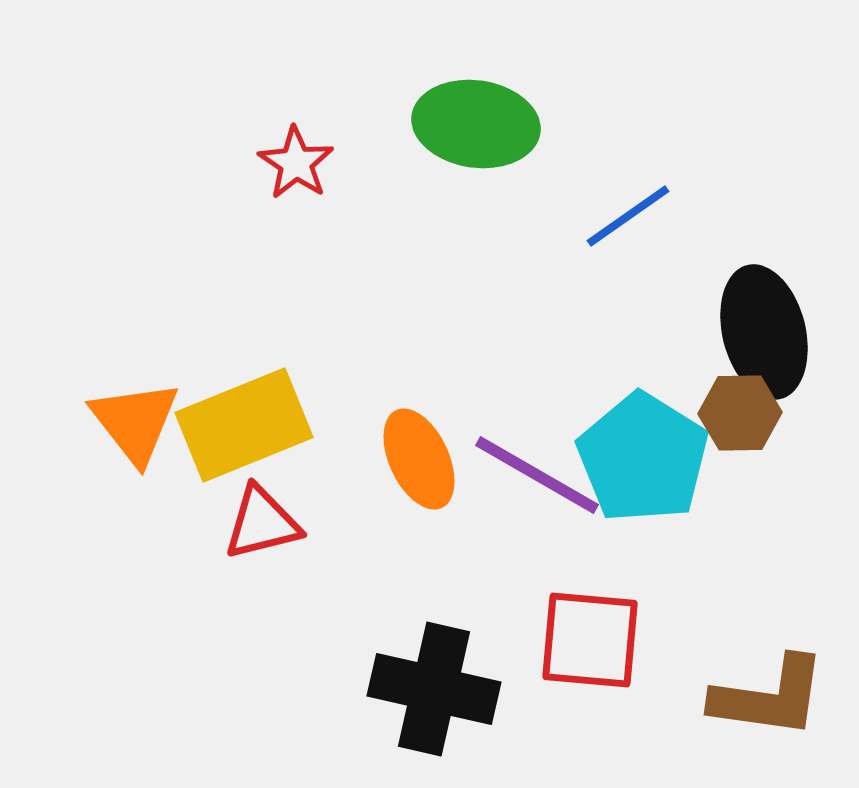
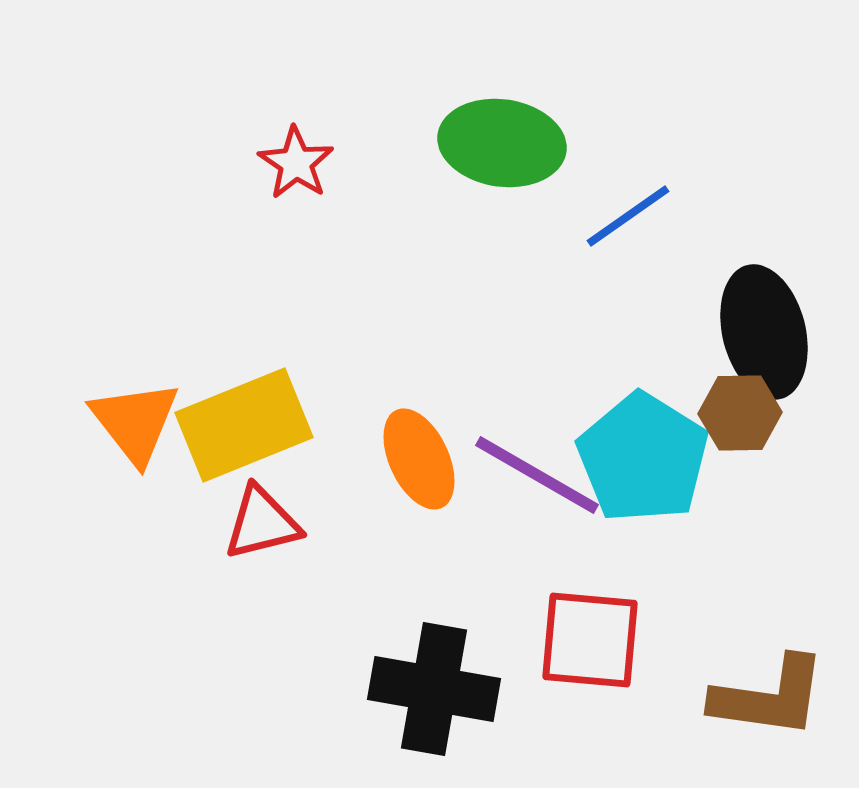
green ellipse: moved 26 px right, 19 px down
black cross: rotated 3 degrees counterclockwise
